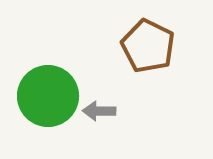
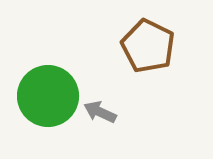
gray arrow: moved 1 px right, 1 px down; rotated 24 degrees clockwise
